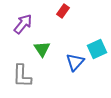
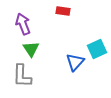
red rectangle: rotated 64 degrees clockwise
purple arrow: rotated 60 degrees counterclockwise
green triangle: moved 11 px left
